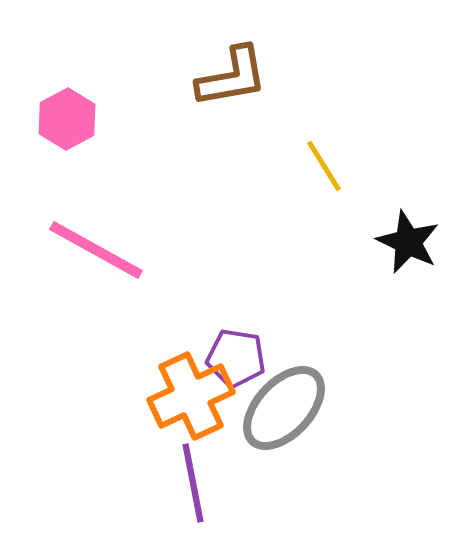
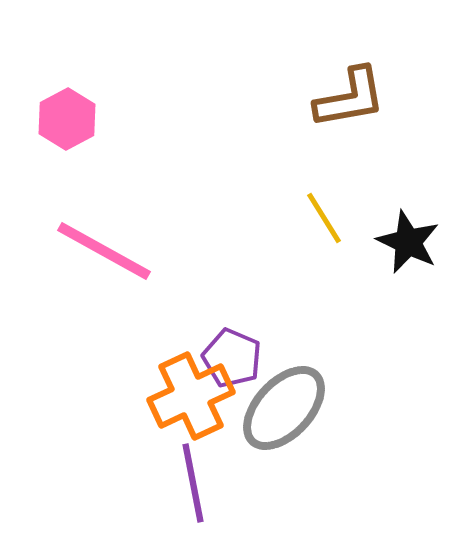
brown L-shape: moved 118 px right, 21 px down
yellow line: moved 52 px down
pink line: moved 8 px right, 1 px down
purple pentagon: moved 4 px left; rotated 14 degrees clockwise
